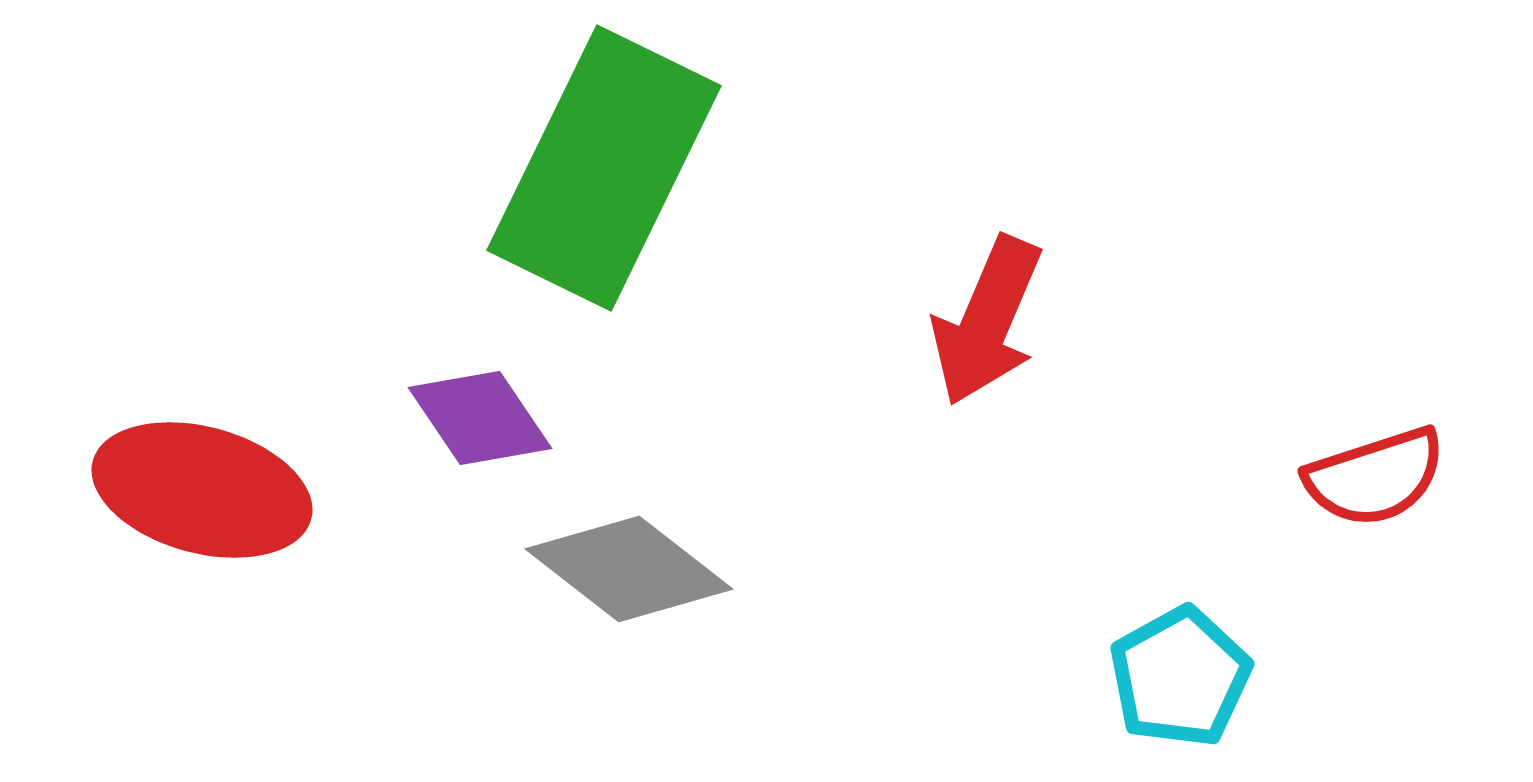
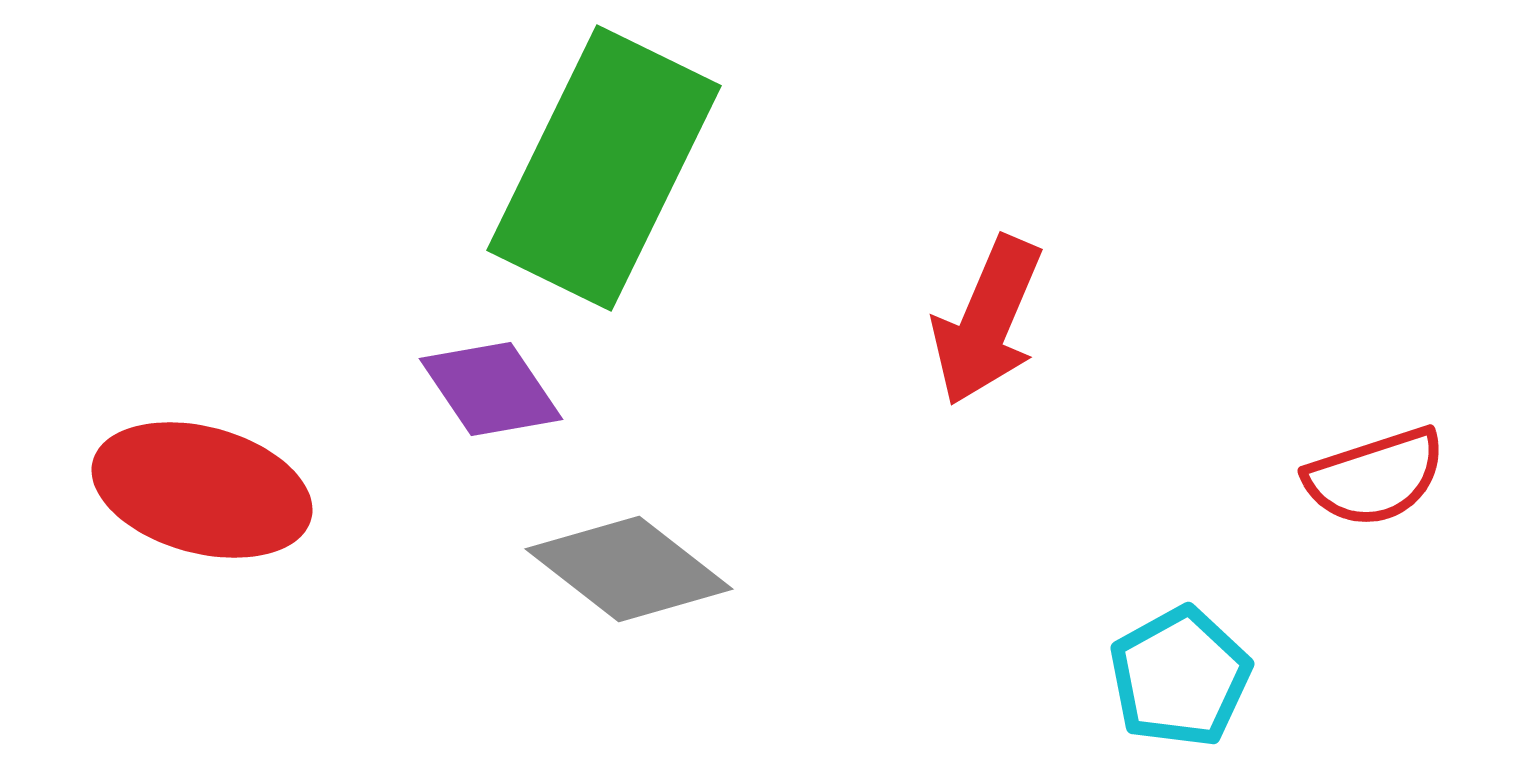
purple diamond: moved 11 px right, 29 px up
